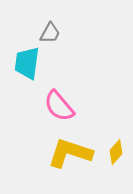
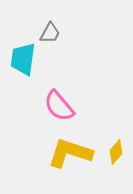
cyan trapezoid: moved 4 px left, 4 px up
